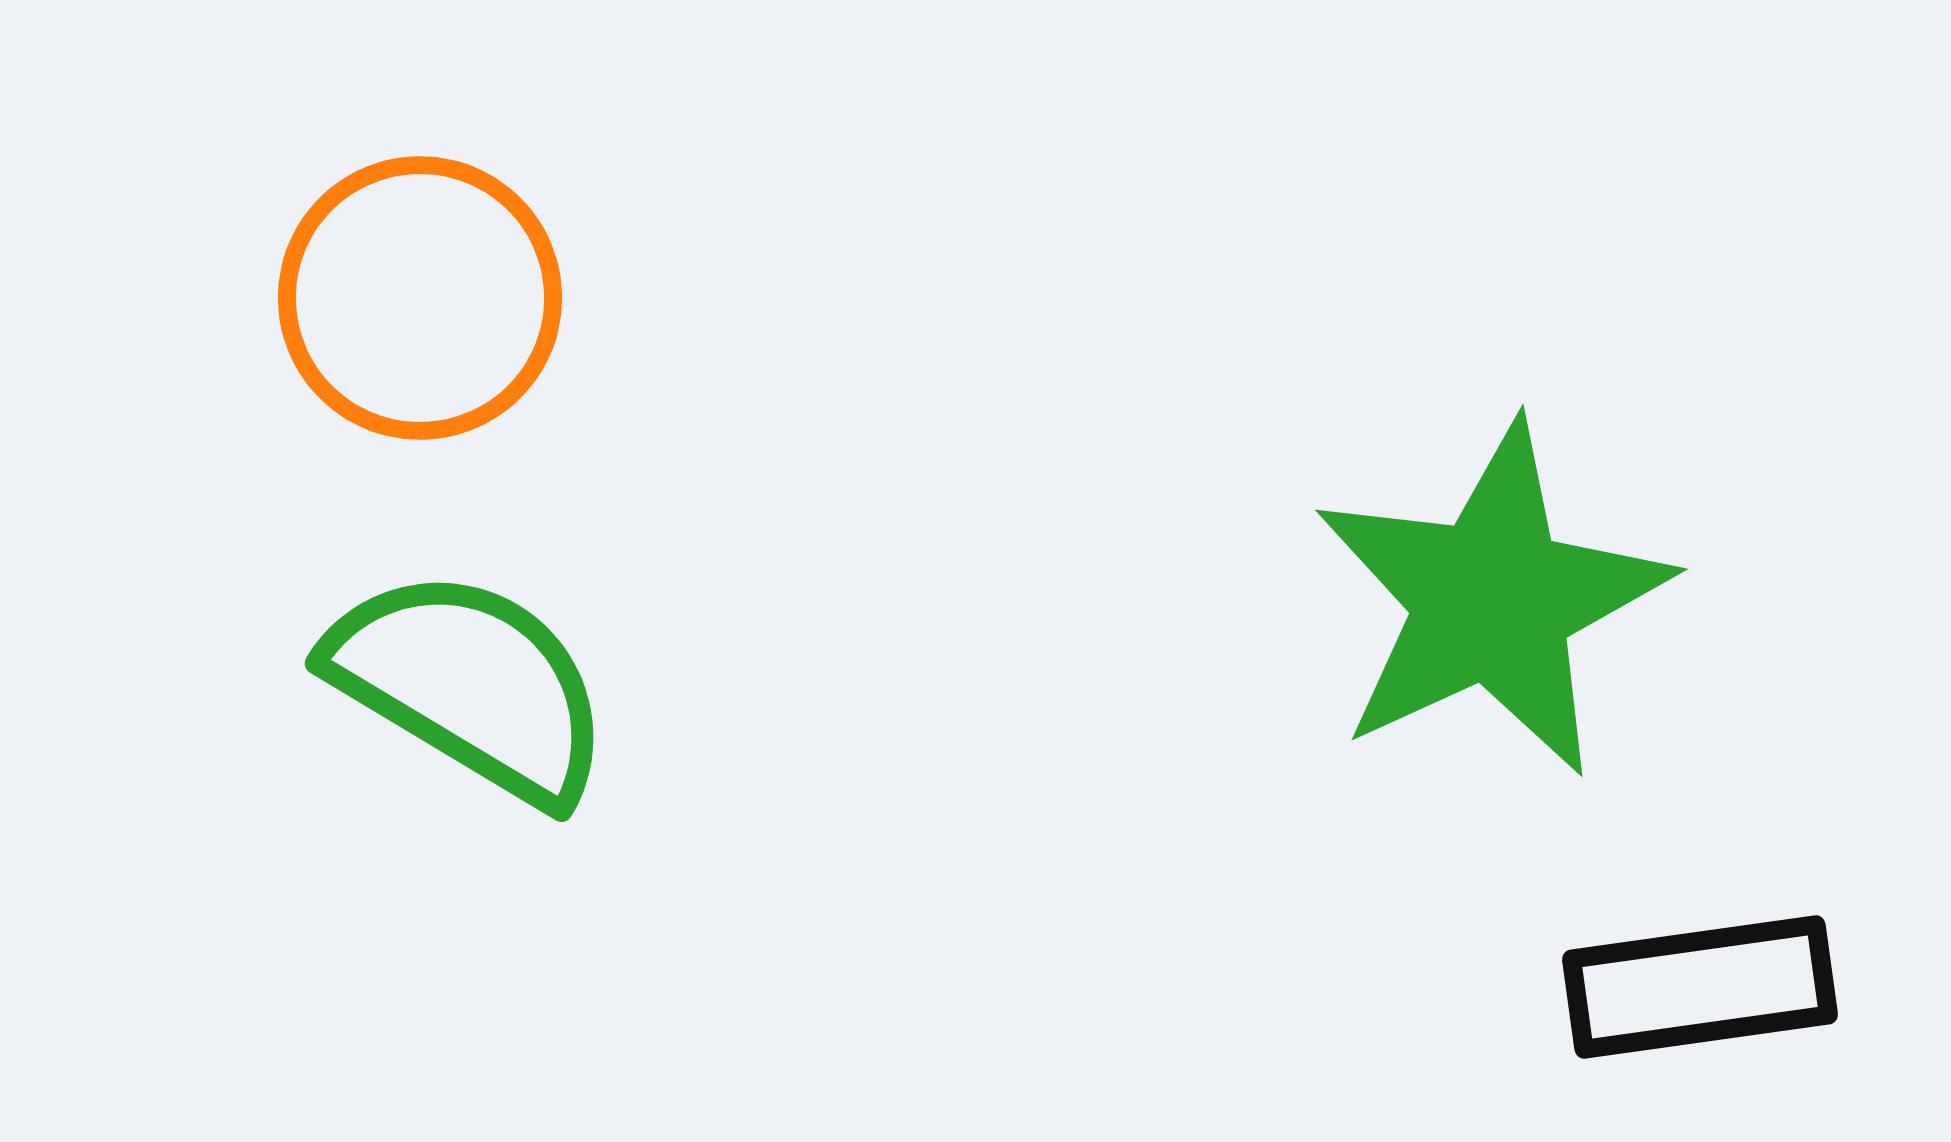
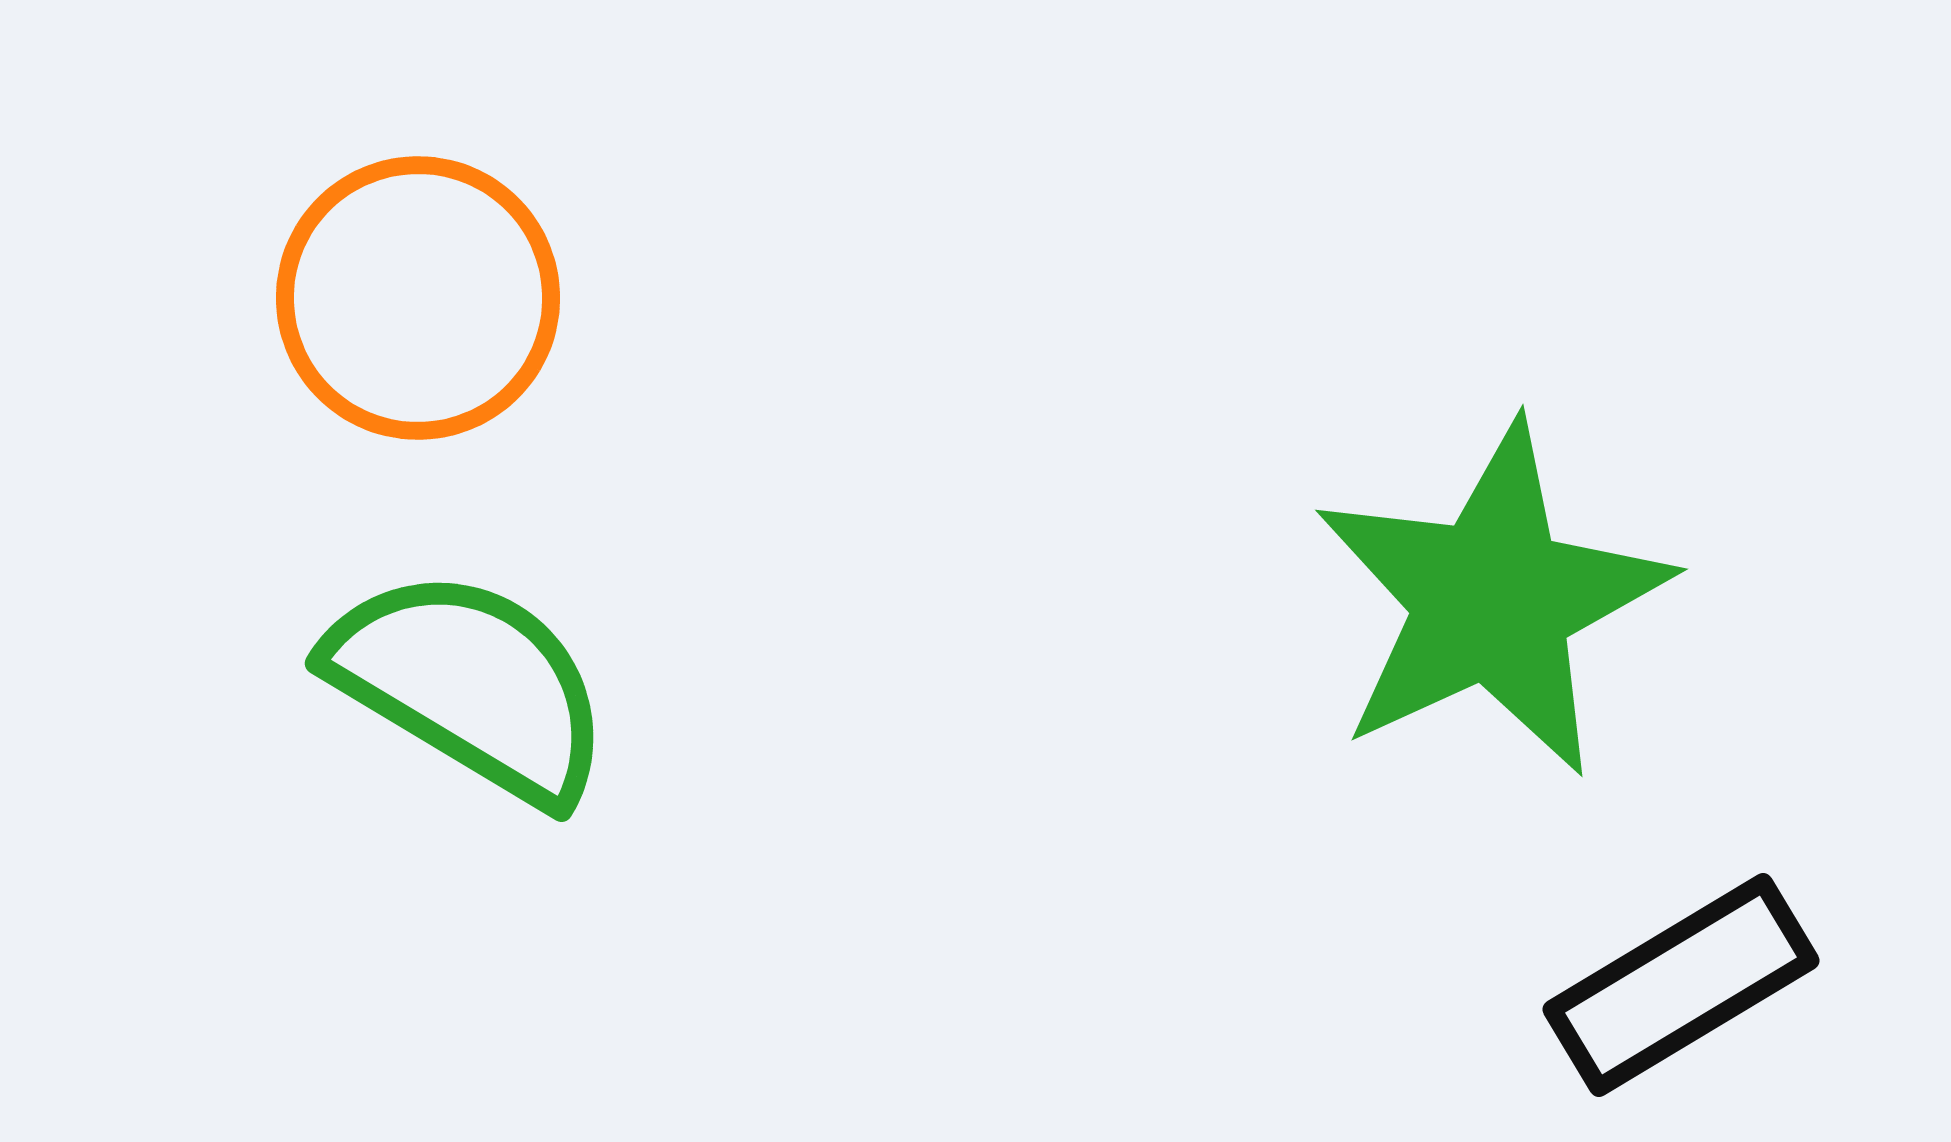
orange circle: moved 2 px left
black rectangle: moved 19 px left, 2 px up; rotated 23 degrees counterclockwise
